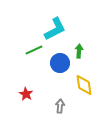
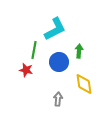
green line: rotated 54 degrees counterclockwise
blue circle: moved 1 px left, 1 px up
yellow diamond: moved 1 px up
red star: moved 24 px up; rotated 16 degrees counterclockwise
gray arrow: moved 2 px left, 7 px up
